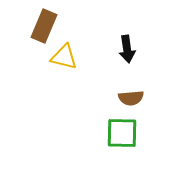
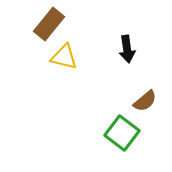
brown rectangle: moved 5 px right, 2 px up; rotated 16 degrees clockwise
brown semicircle: moved 14 px right, 3 px down; rotated 35 degrees counterclockwise
green square: rotated 36 degrees clockwise
